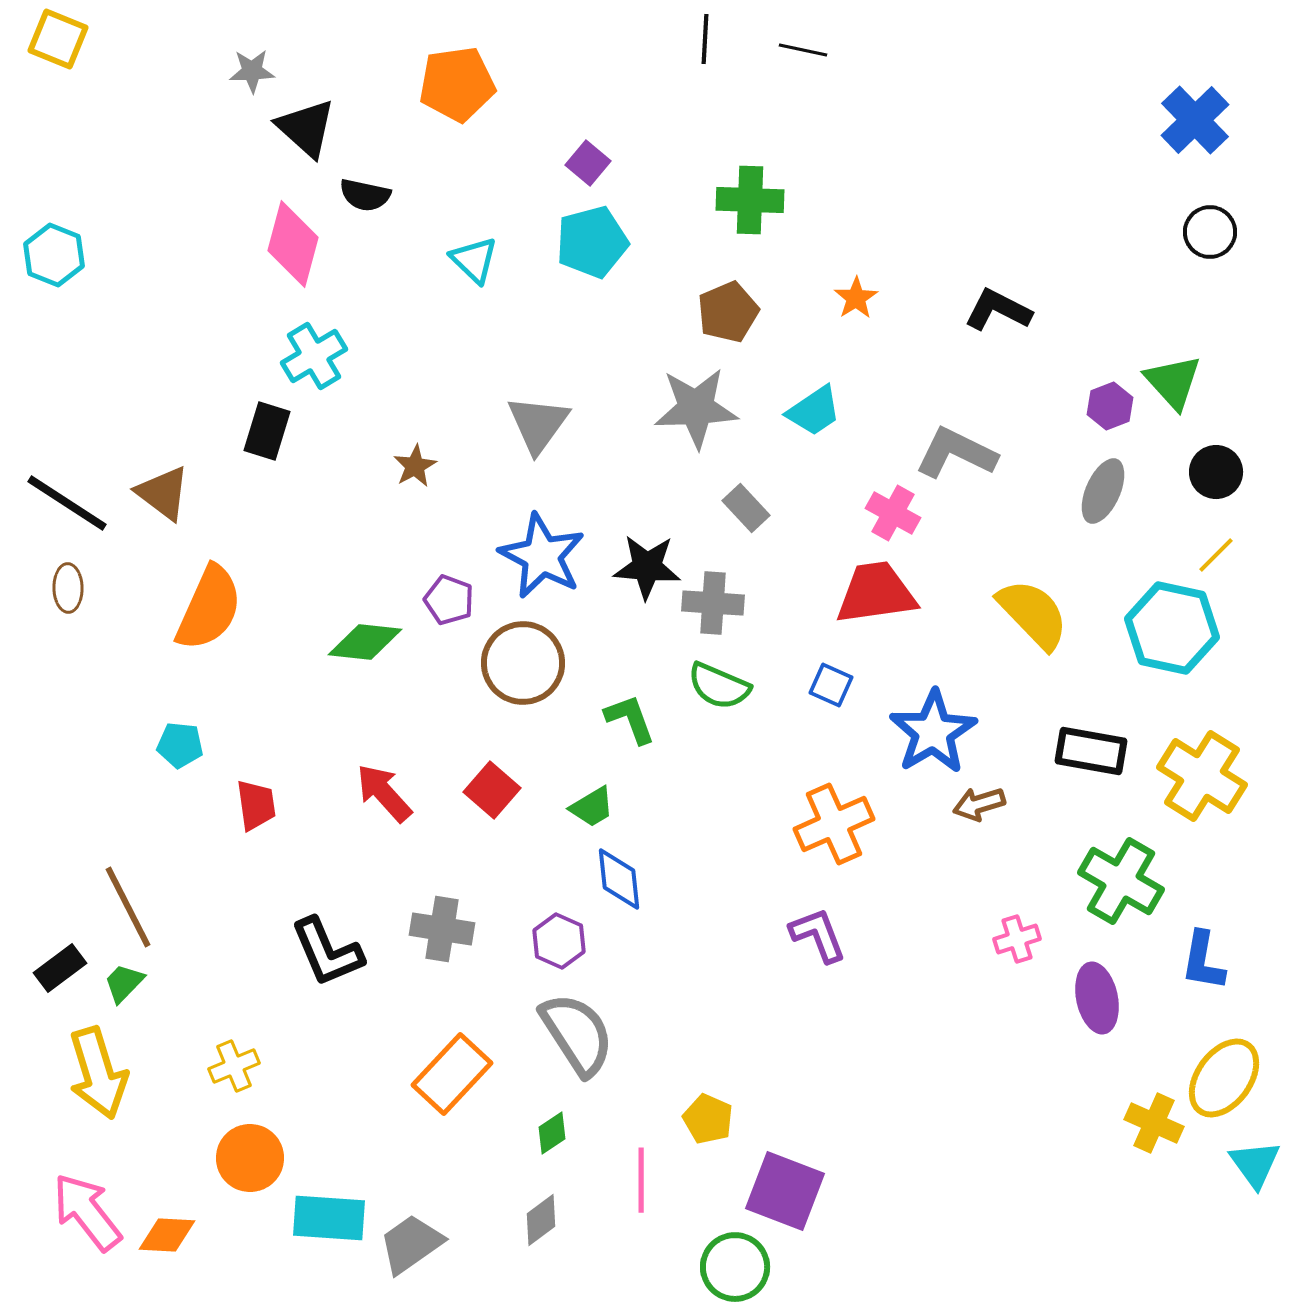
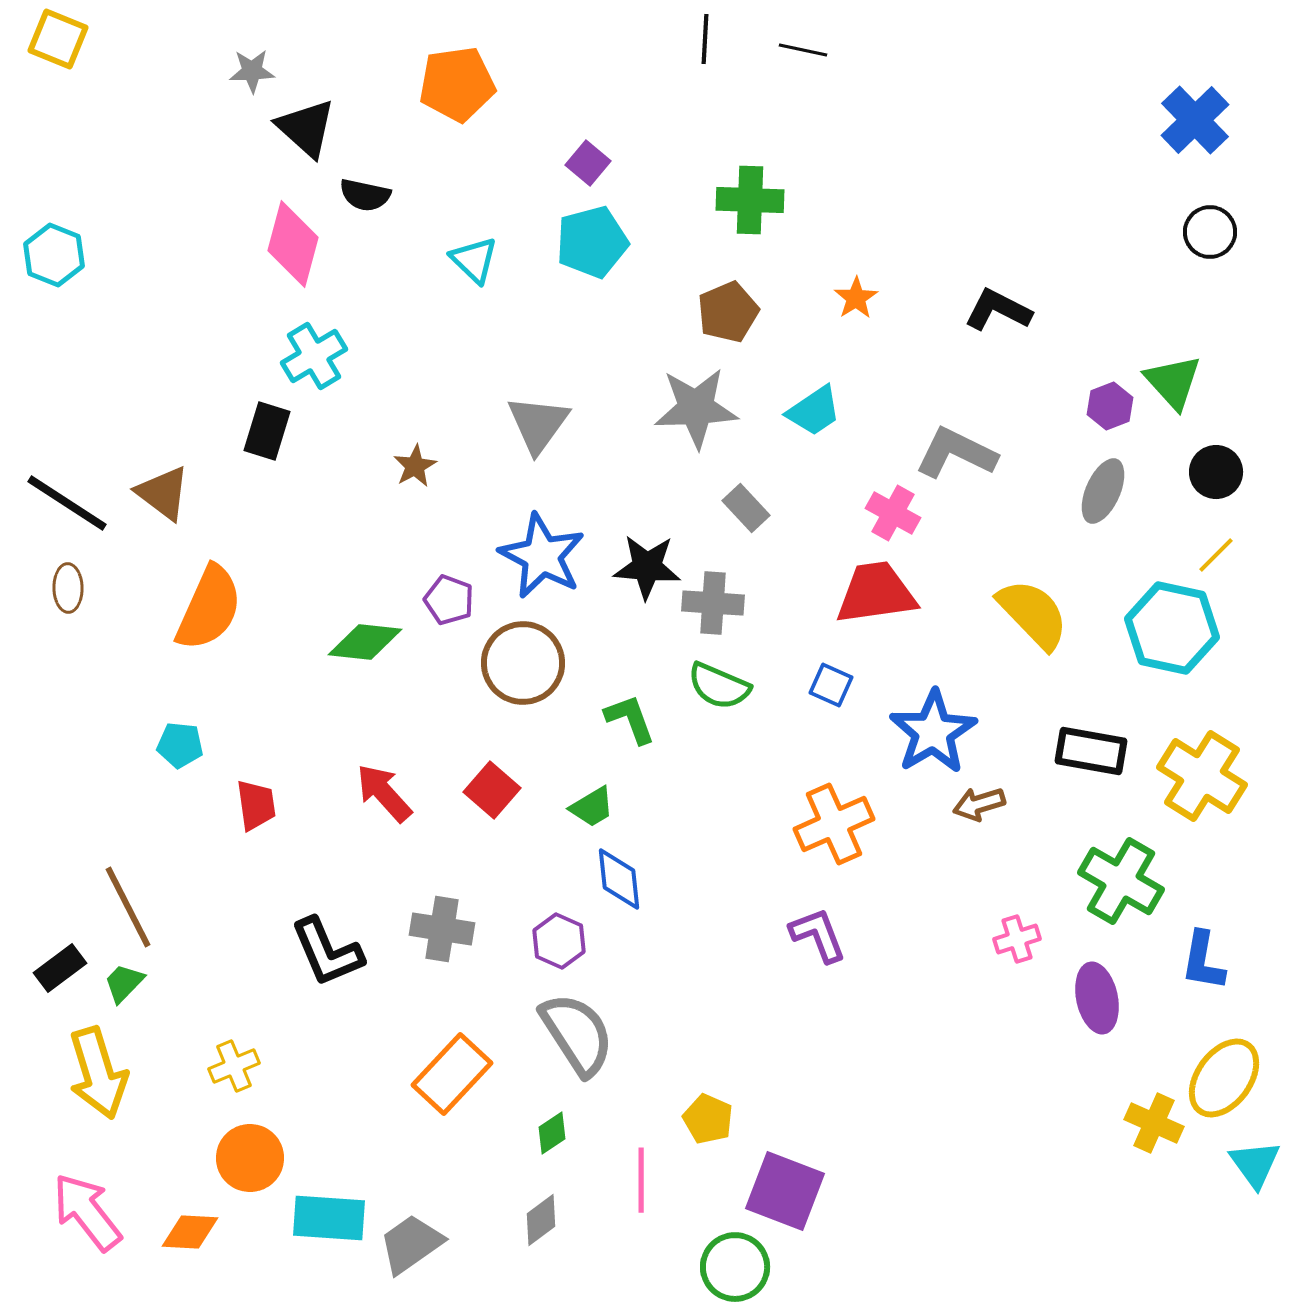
orange diamond at (167, 1235): moved 23 px right, 3 px up
